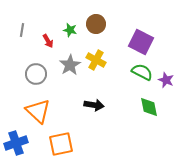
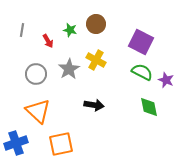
gray star: moved 1 px left, 4 px down
